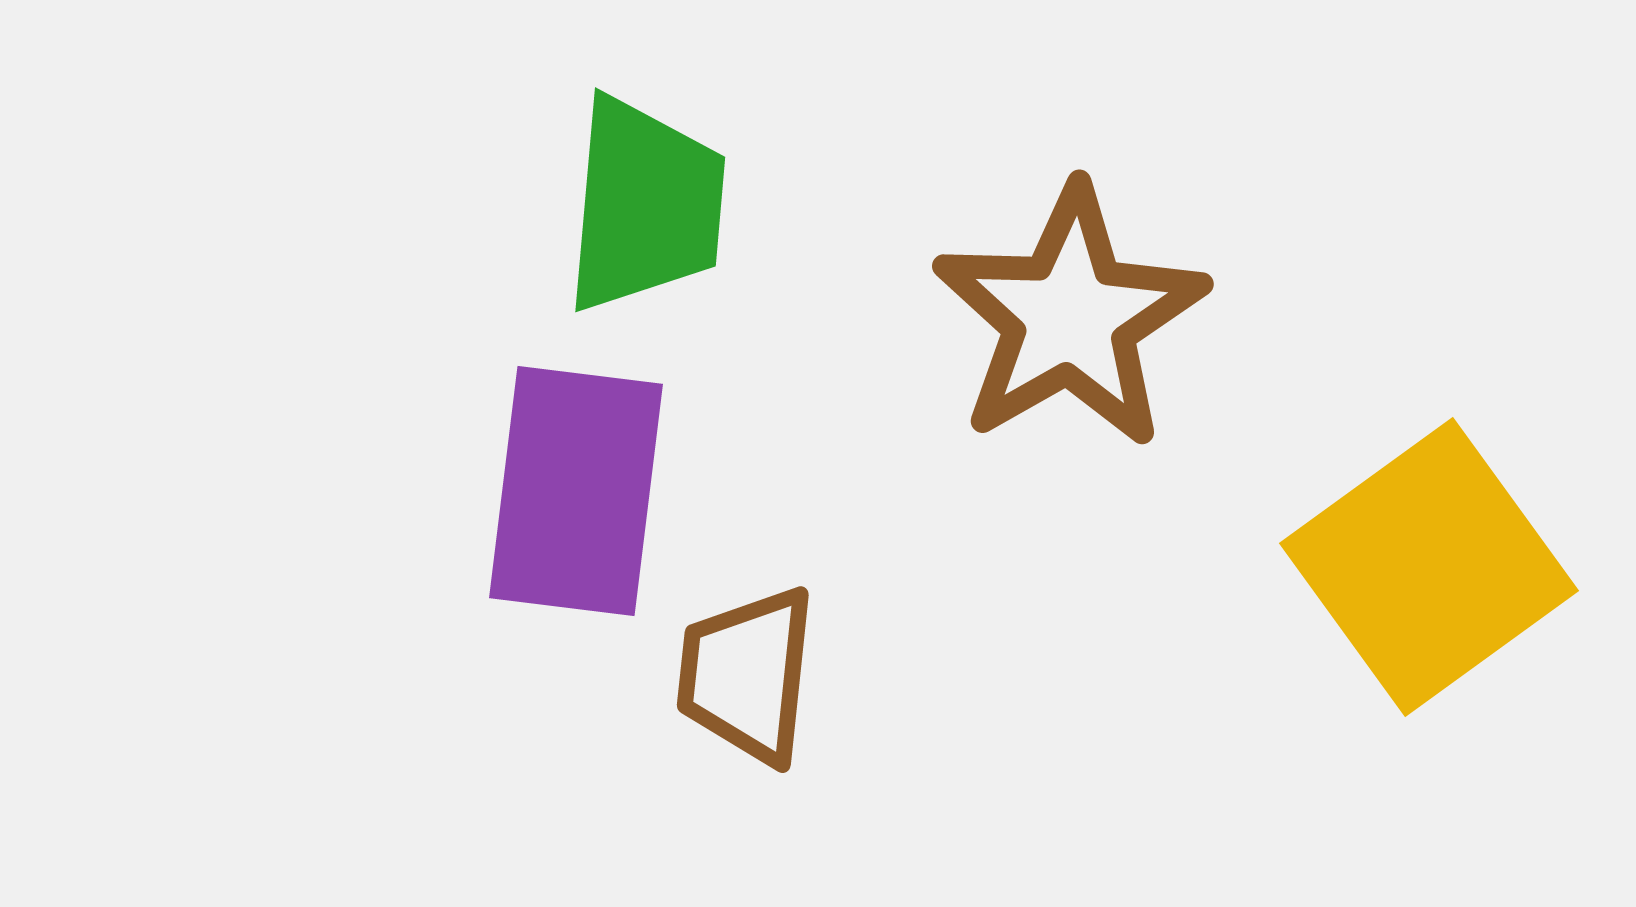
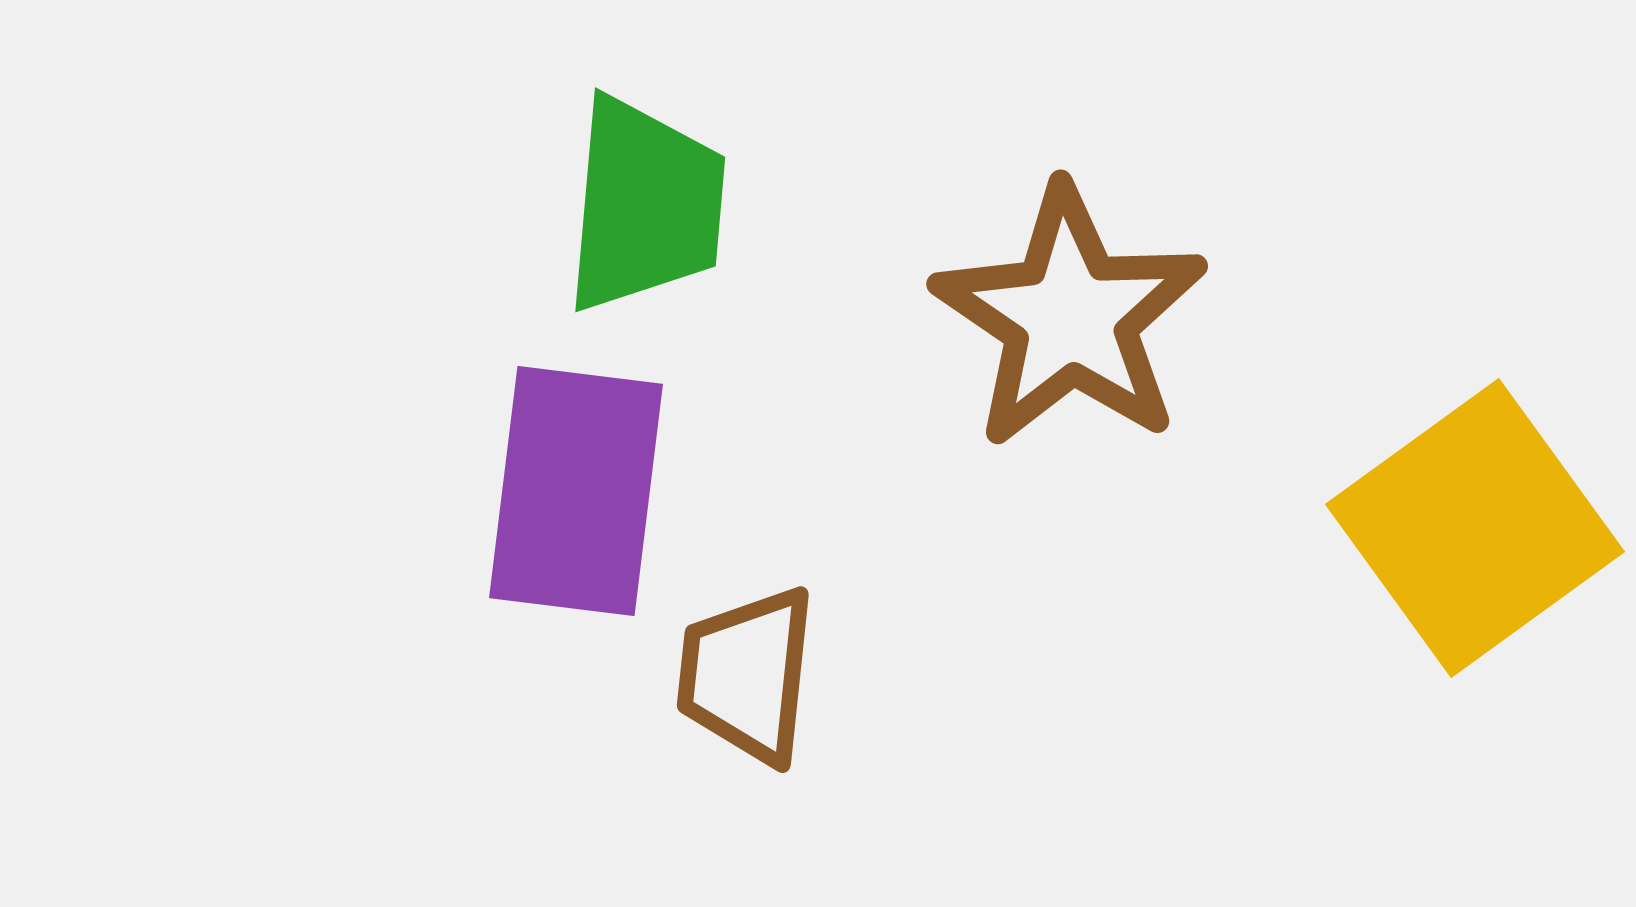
brown star: rotated 8 degrees counterclockwise
yellow square: moved 46 px right, 39 px up
